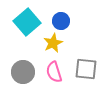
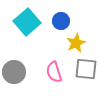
yellow star: moved 23 px right
gray circle: moved 9 px left
